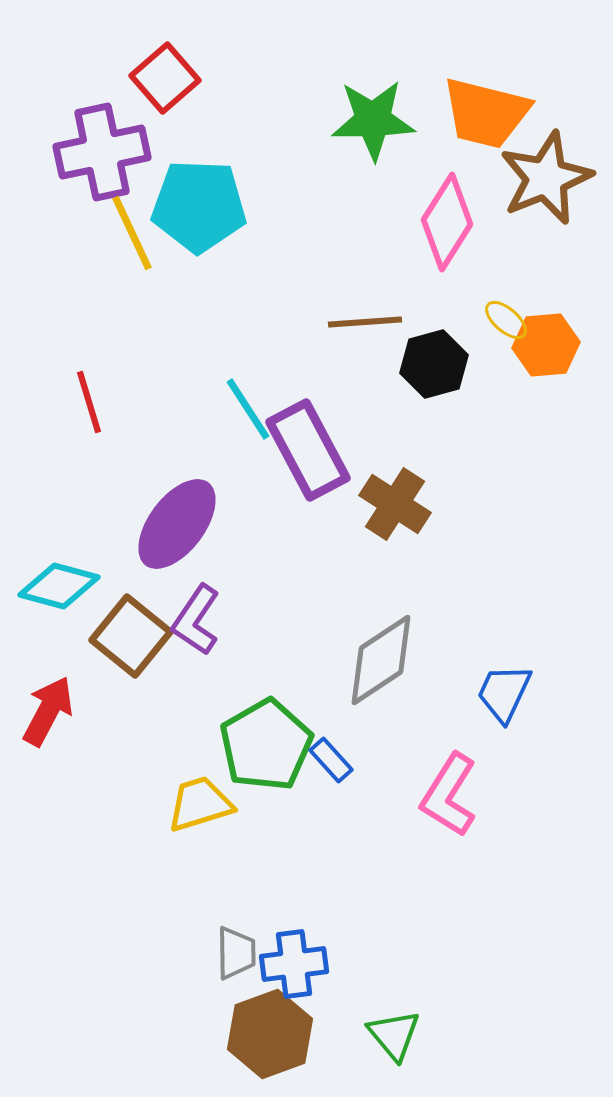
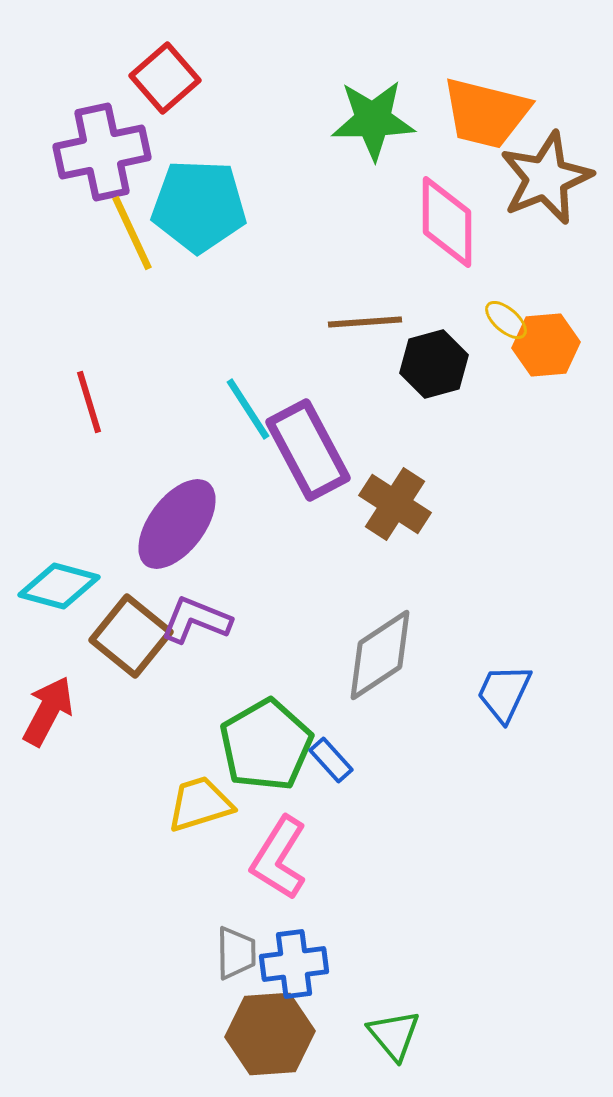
pink diamond: rotated 32 degrees counterclockwise
purple L-shape: rotated 78 degrees clockwise
gray diamond: moved 1 px left, 5 px up
pink L-shape: moved 170 px left, 63 px down
brown hexagon: rotated 16 degrees clockwise
